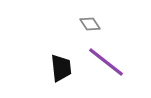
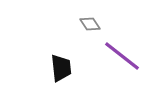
purple line: moved 16 px right, 6 px up
